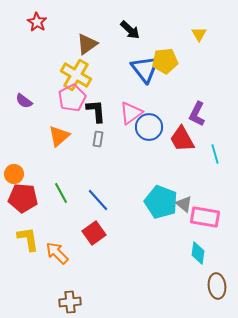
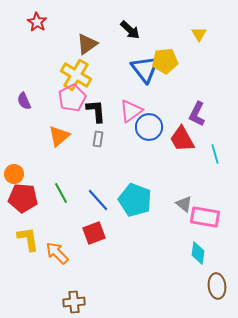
purple semicircle: rotated 30 degrees clockwise
pink triangle: moved 2 px up
cyan pentagon: moved 26 px left, 2 px up
red square: rotated 15 degrees clockwise
brown cross: moved 4 px right
